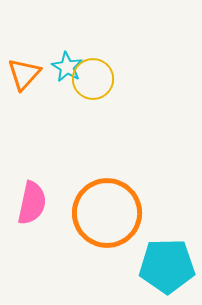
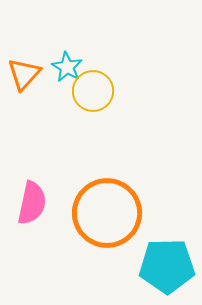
yellow circle: moved 12 px down
